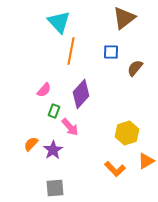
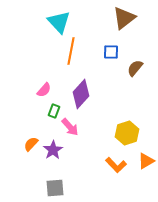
orange L-shape: moved 1 px right, 4 px up
